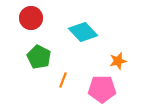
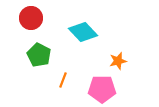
green pentagon: moved 2 px up
